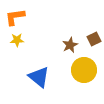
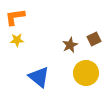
yellow circle: moved 2 px right, 3 px down
